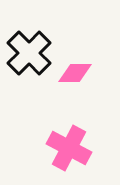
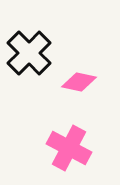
pink diamond: moved 4 px right, 9 px down; rotated 12 degrees clockwise
